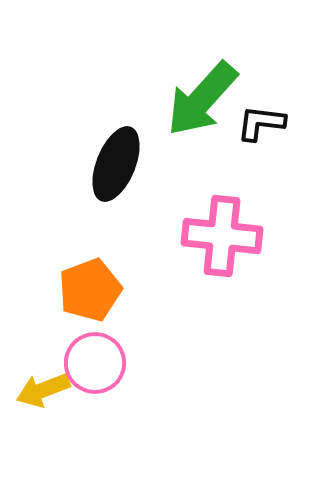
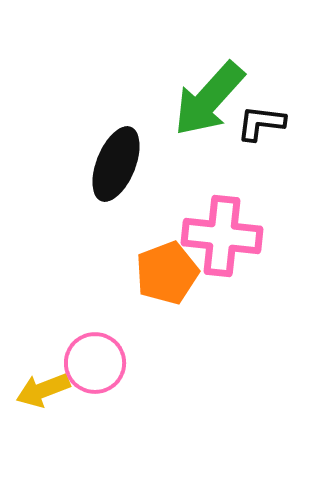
green arrow: moved 7 px right
orange pentagon: moved 77 px right, 17 px up
